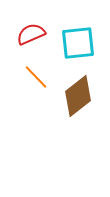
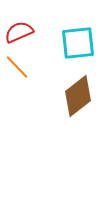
red semicircle: moved 12 px left, 2 px up
orange line: moved 19 px left, 10 px up
